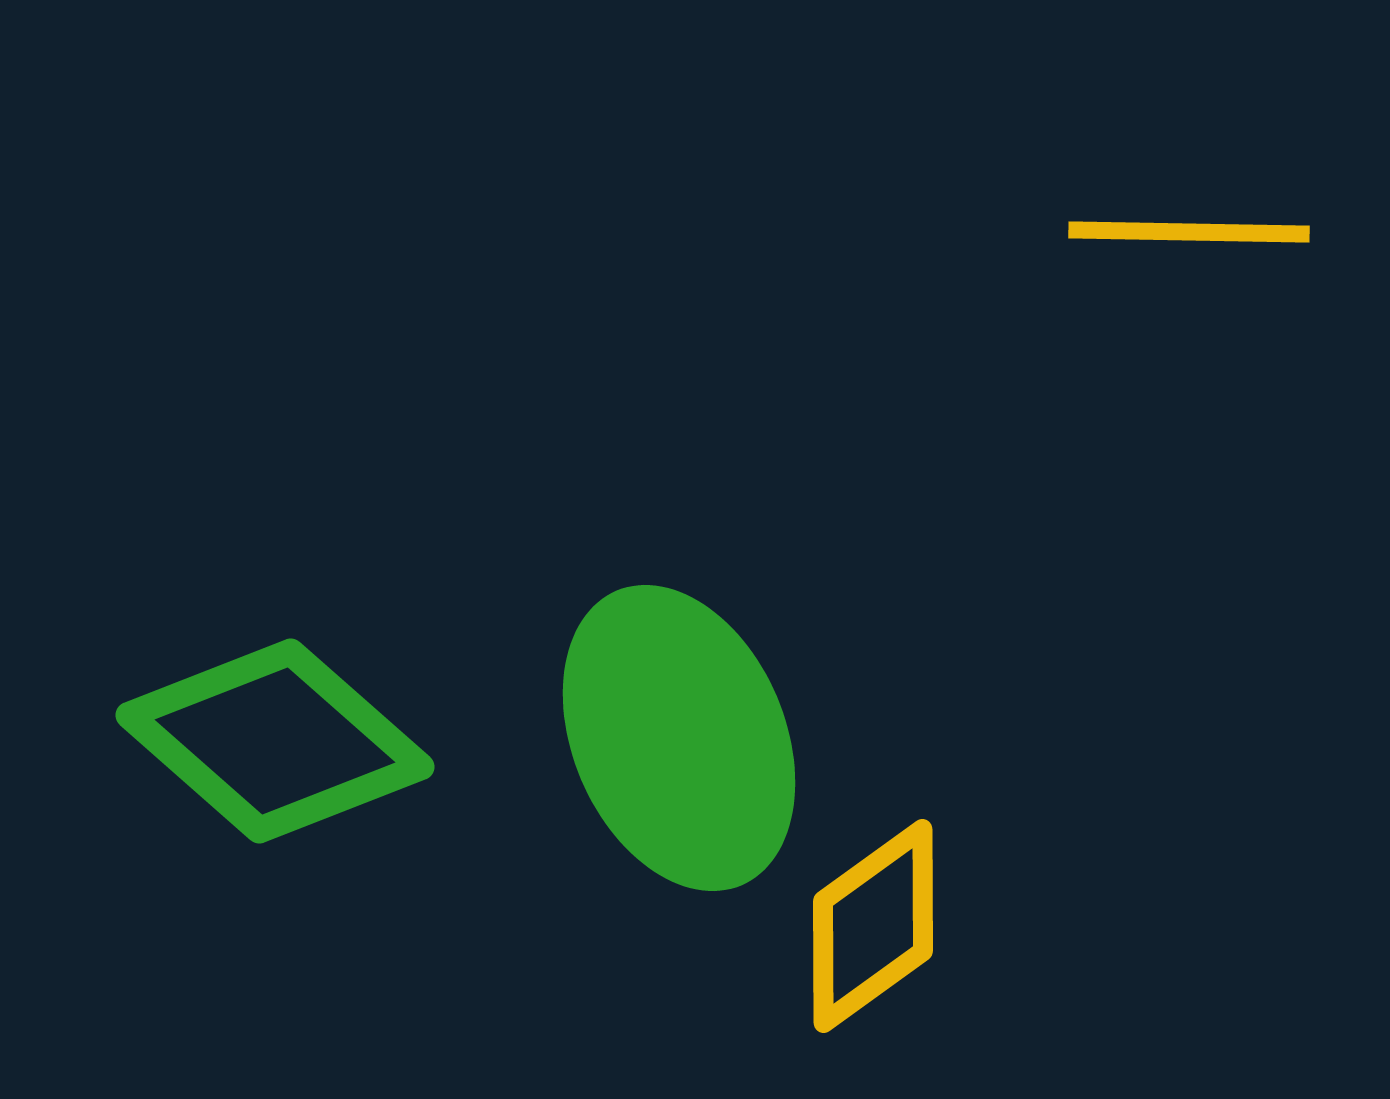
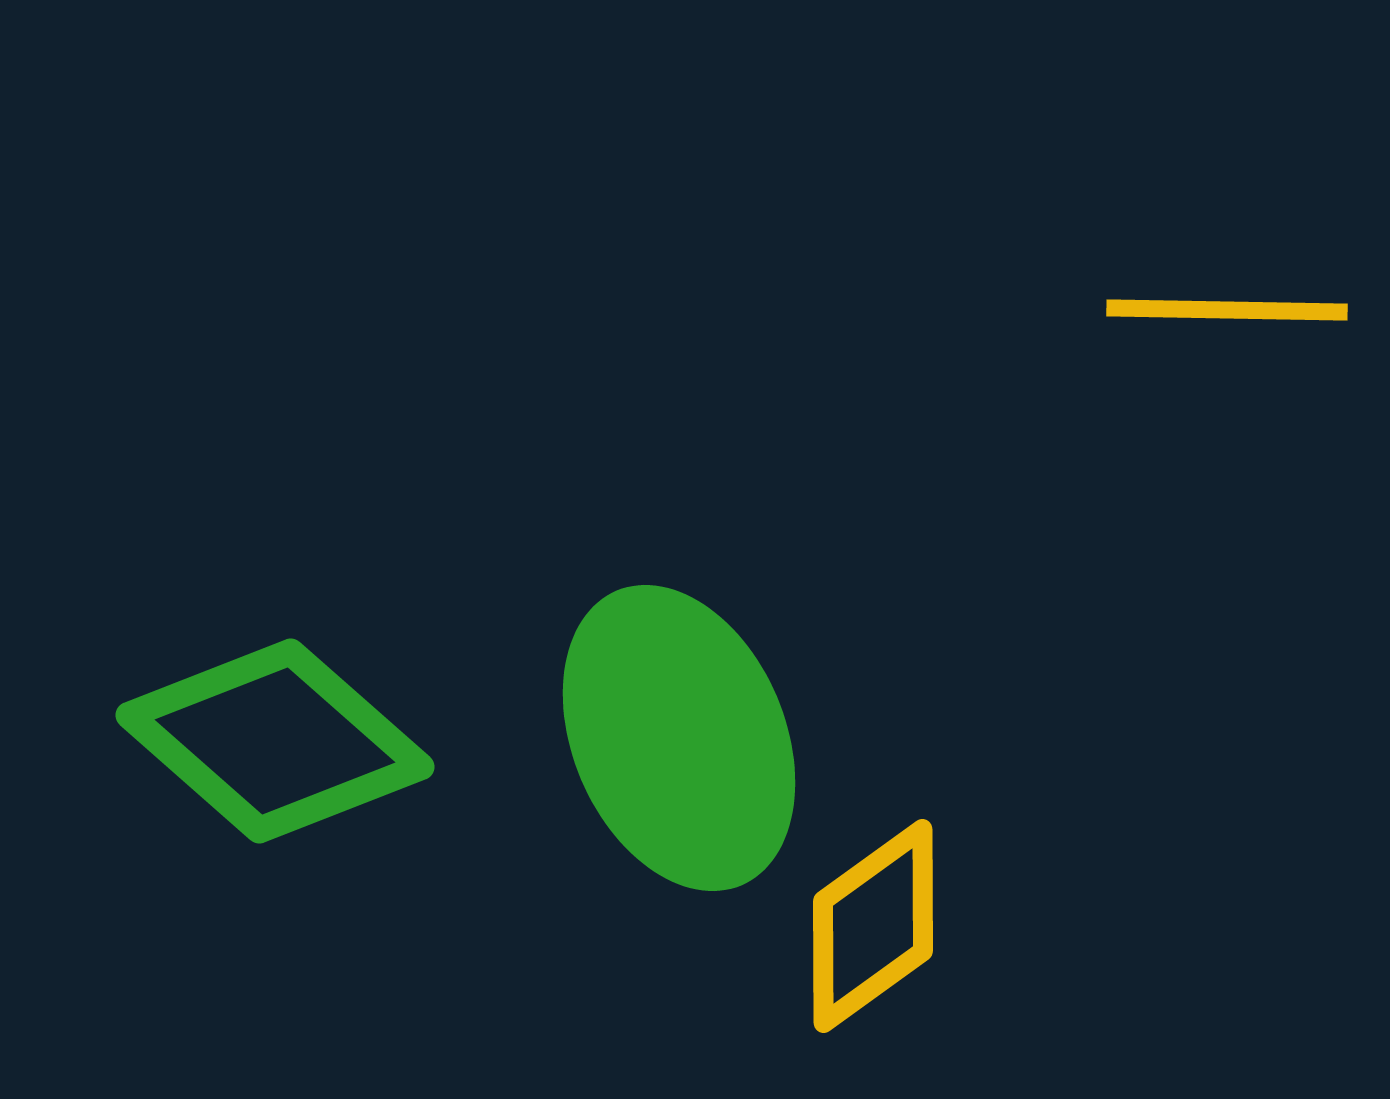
yellow line: moved 38 px right, 78 px down
